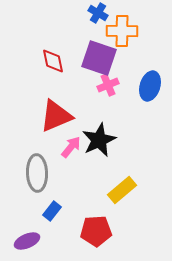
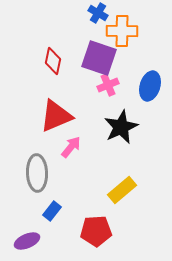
red diamond: rotated 24 degrees clockwise
black star: moved 22 px right, 13 px up
